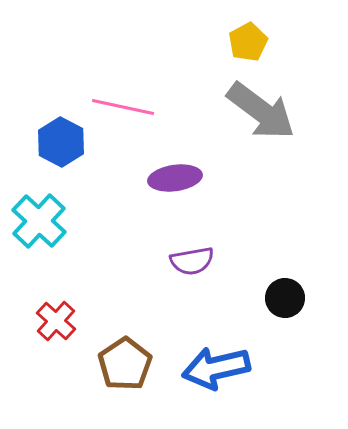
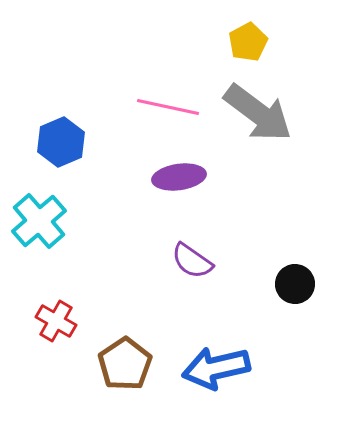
pink line: moved 45 px right
gray arrow: moved 3 px left, 2 px down
blue hexagon: rotated 9 degrees clockwise
purple ellipse: moved 4 px right, 1 px up
cyan cross: rotated 6 degrees clockwise
purple semicircle: rotated 45 degrees clockwise
black circle: moved 10 px right, 14 px up
red cross: rotated 12 degrees counterclockwise
